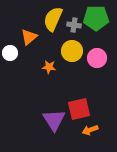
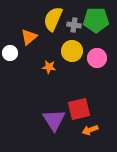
green pentagon: moved 2 px down
